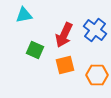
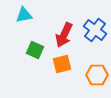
orange square: moved 3 px left, 1 px up
